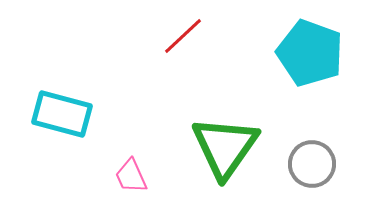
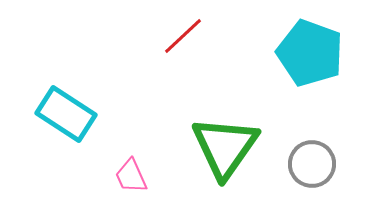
cyan rectangle: moved 4 px right; rotated 18 degrees clockwise
